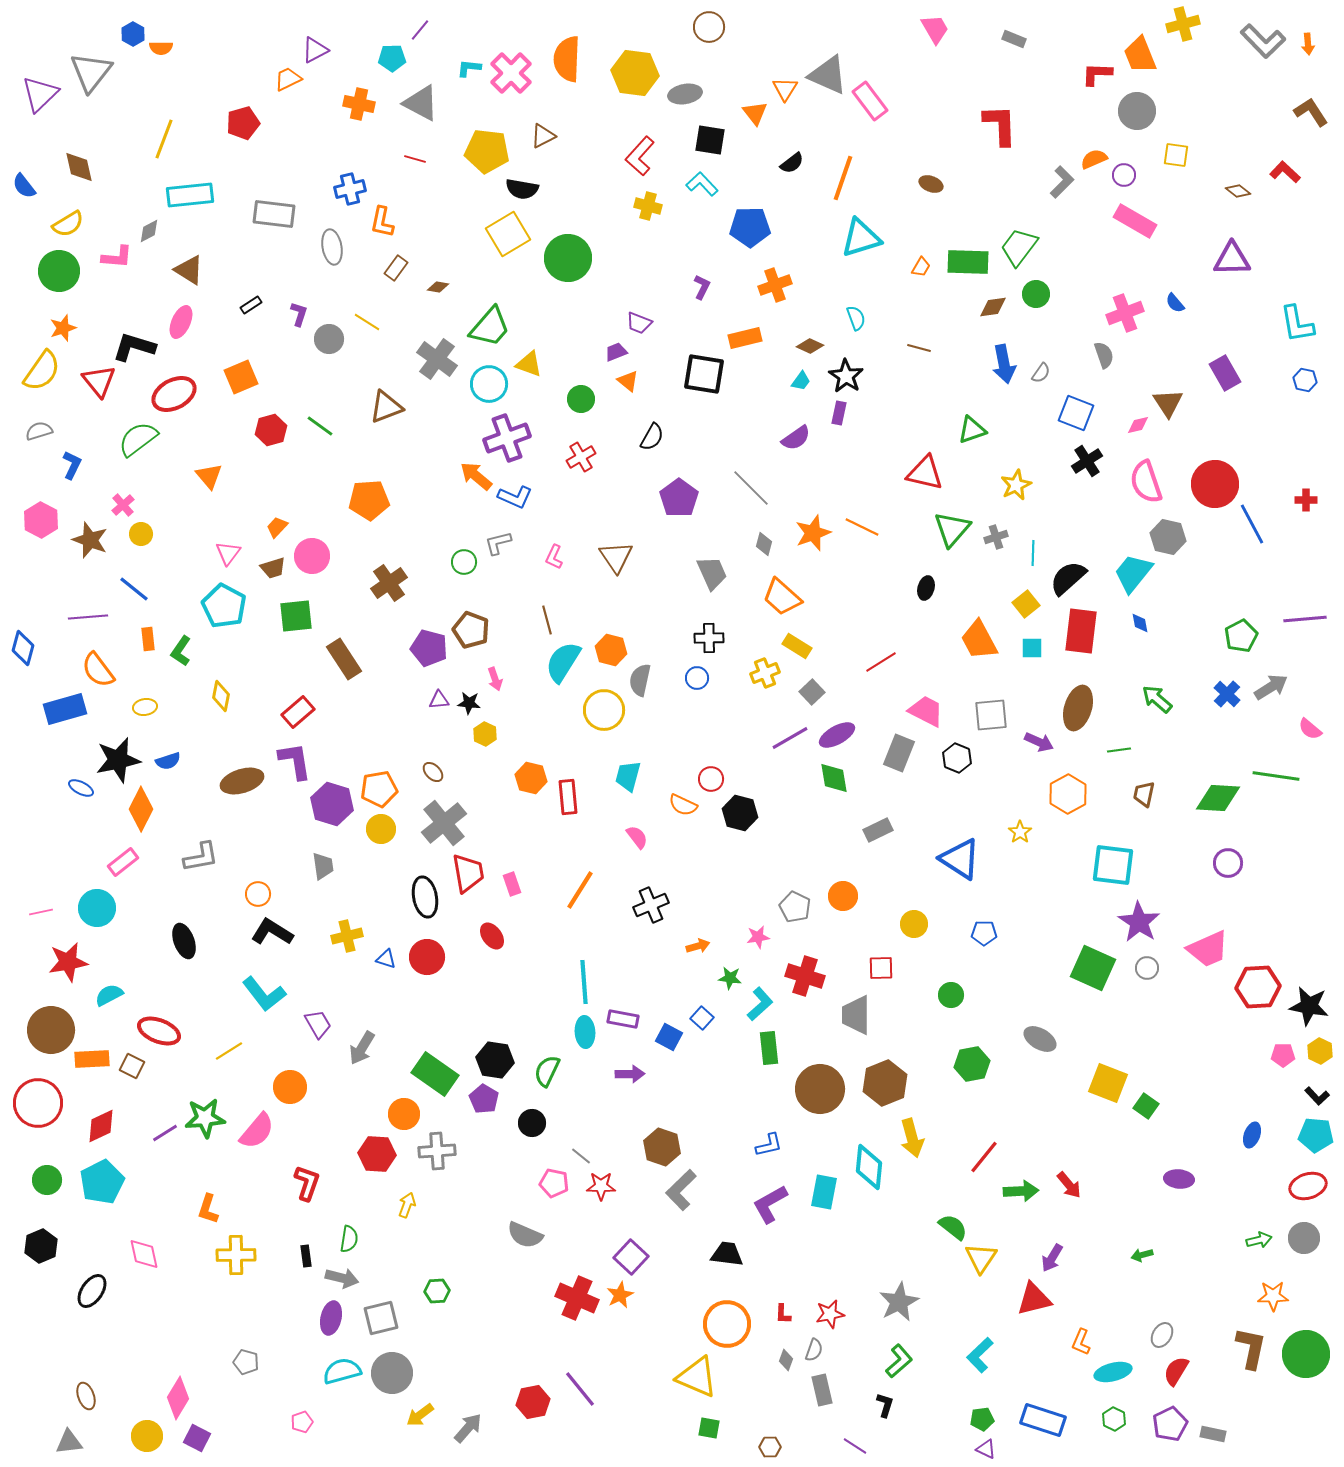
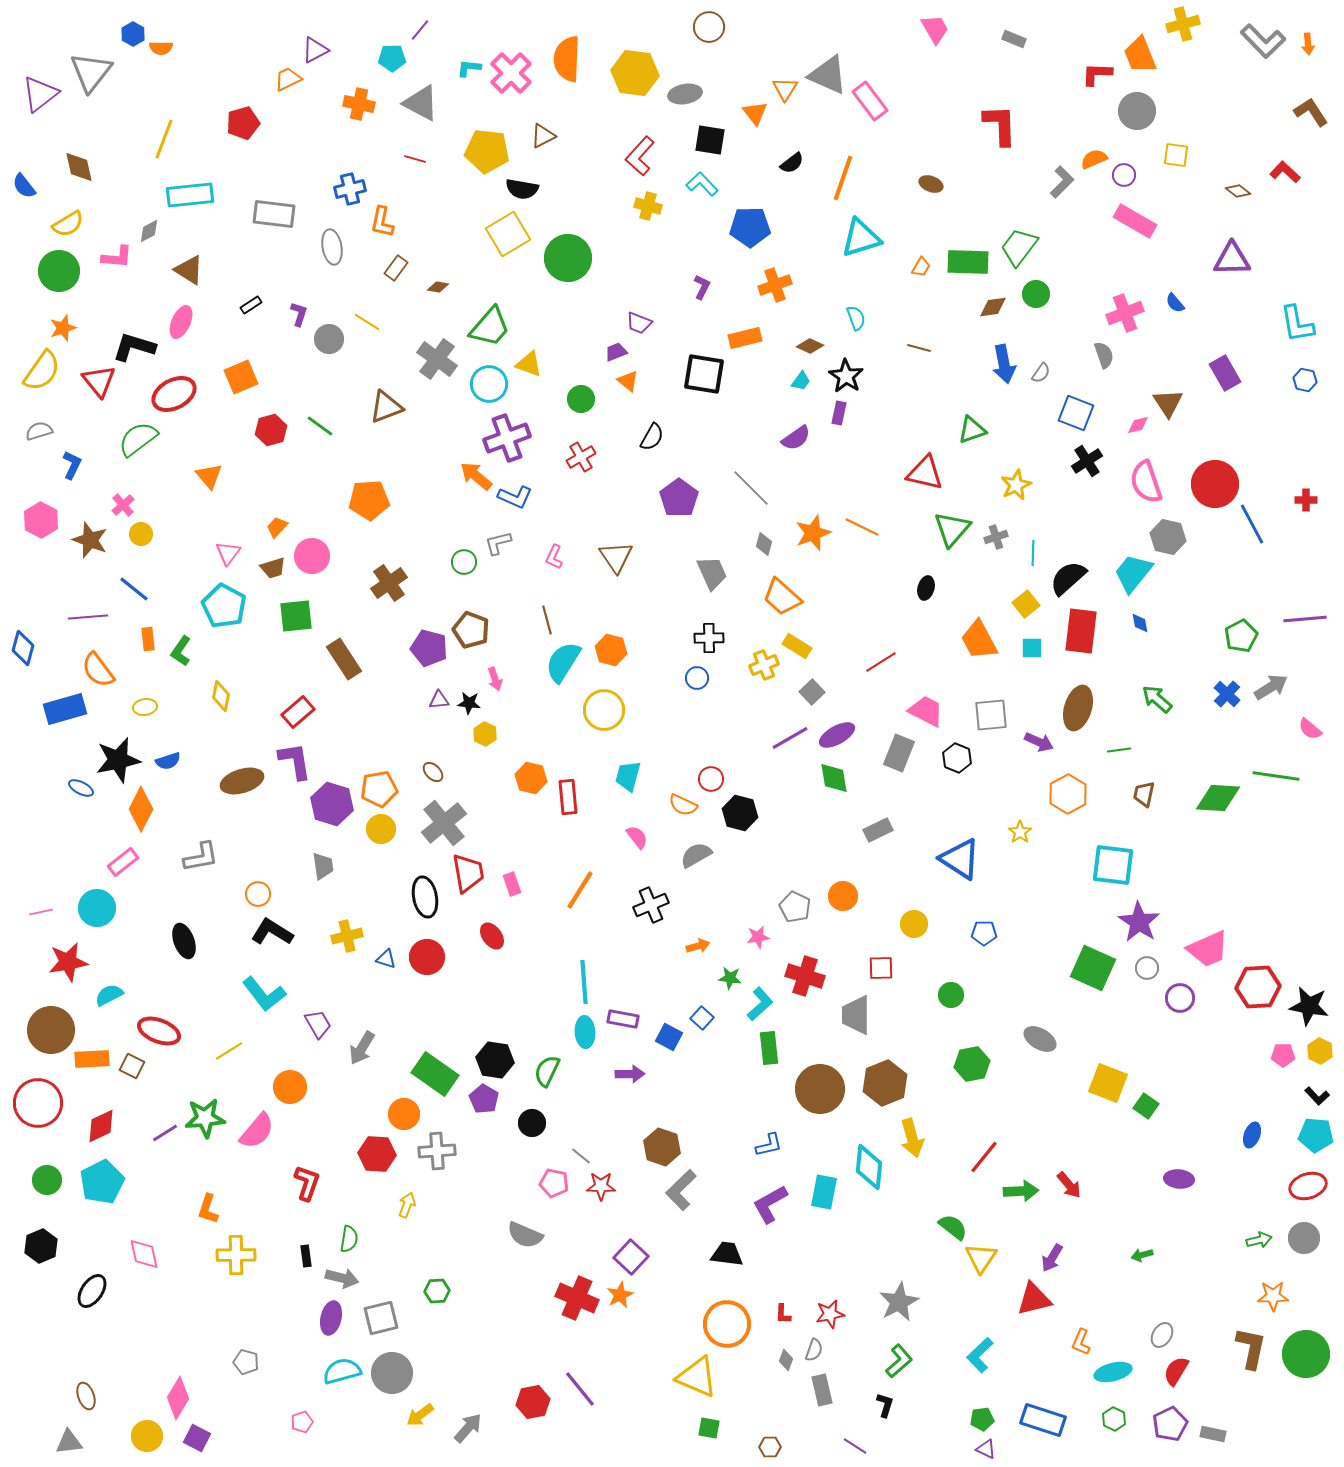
purple triangle at (40, 94): rotated 6 degrees clockwise
yellow cross at (765, 673): moved 1 px left, 8 px up
gray semicircle at (640, 680): moved 56 px right, 175 px down; rotated 48 degrees clockwise
purple circle at (1228, 863): moved 48 px left, 135 px down
